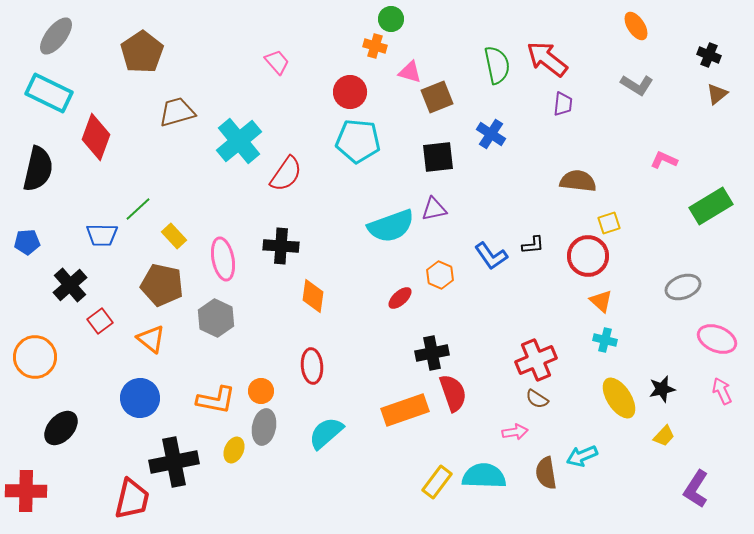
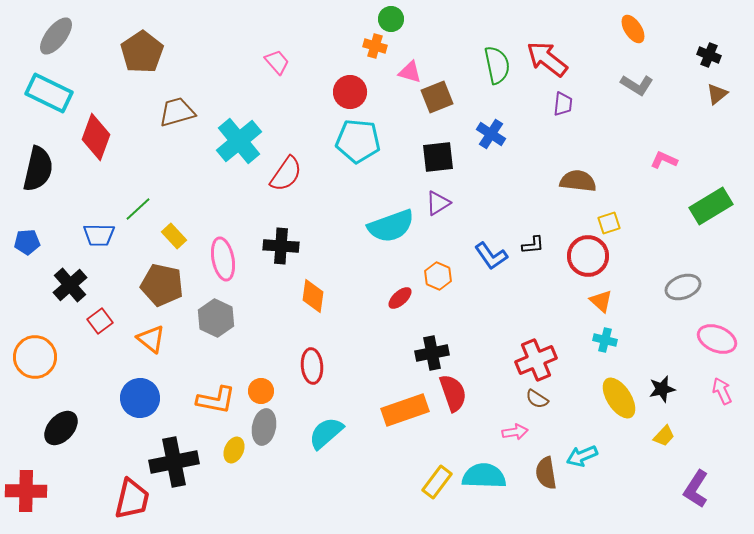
orange ellipse at (636, 26): moved 3 px left, 3 px down
purple triangle at (434, 209): moved 4 px right, 6 px up; rotated 20 degrees counterclockwise
blue trapezoid at (102, 235): moved 3 px left
orange hexagon at (440, 275): moved 2 px left, 1 px down
